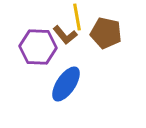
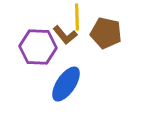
yellow line: rotated 8 degrees clockwise
